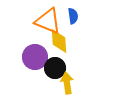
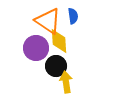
orange triangle: rotated 12 degrees clockwise
purple circle: moved 1 px right, 9 px up
black circle: moved 1 px right, 2 px up
yellow arrow: moved 1 px left, 1 px up
